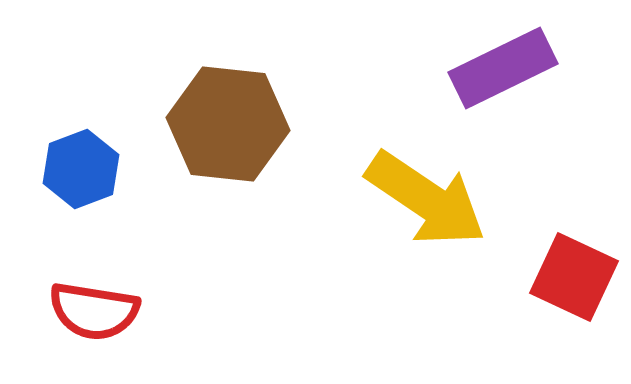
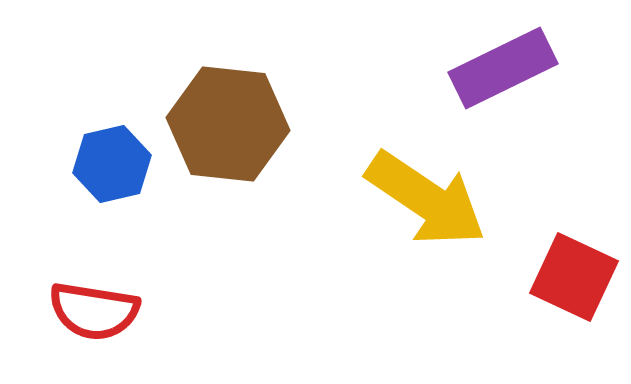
blue hexagon: moved 31 px right, 5 px up; rotated 8 degrees clockwise
